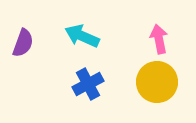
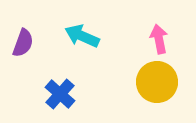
blue cross: moved 28 px left, 10 px down; rotated 20 degrees counterclockwise
